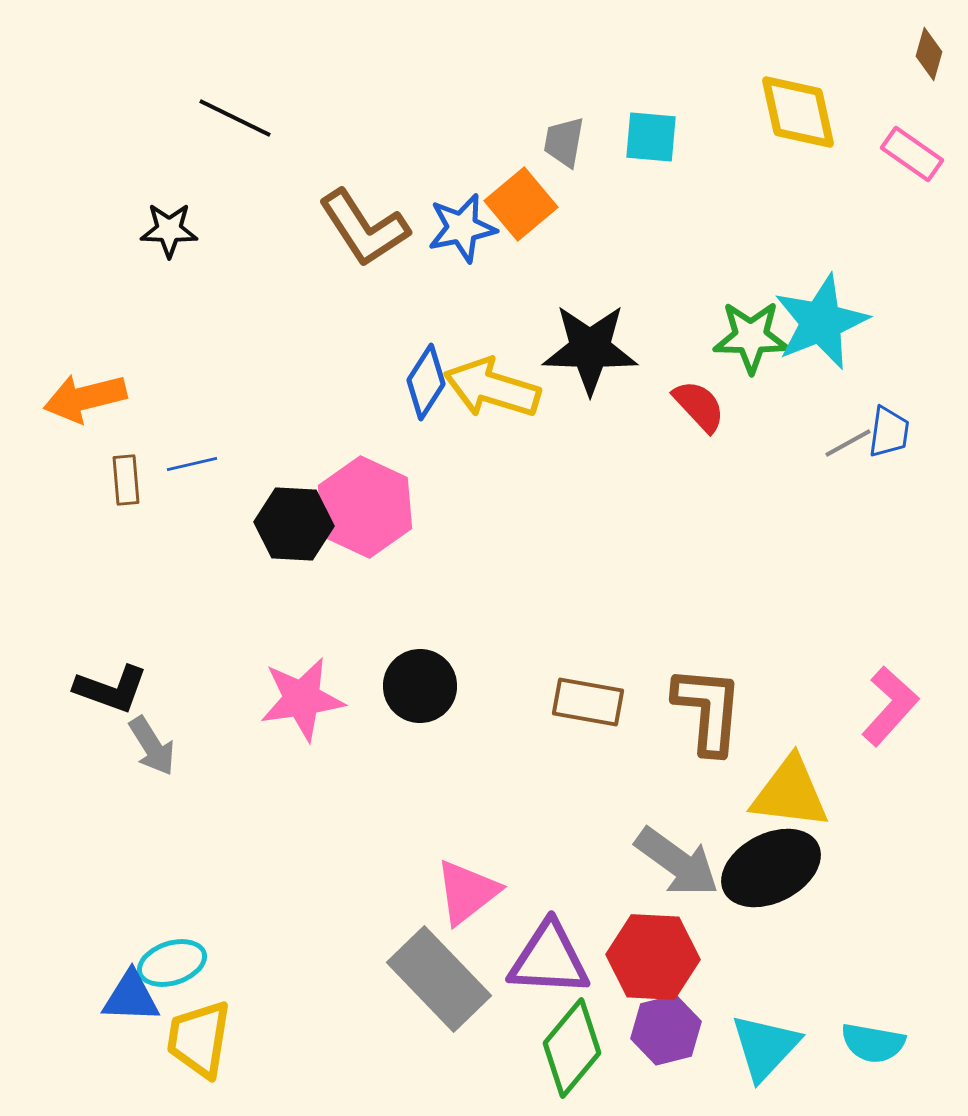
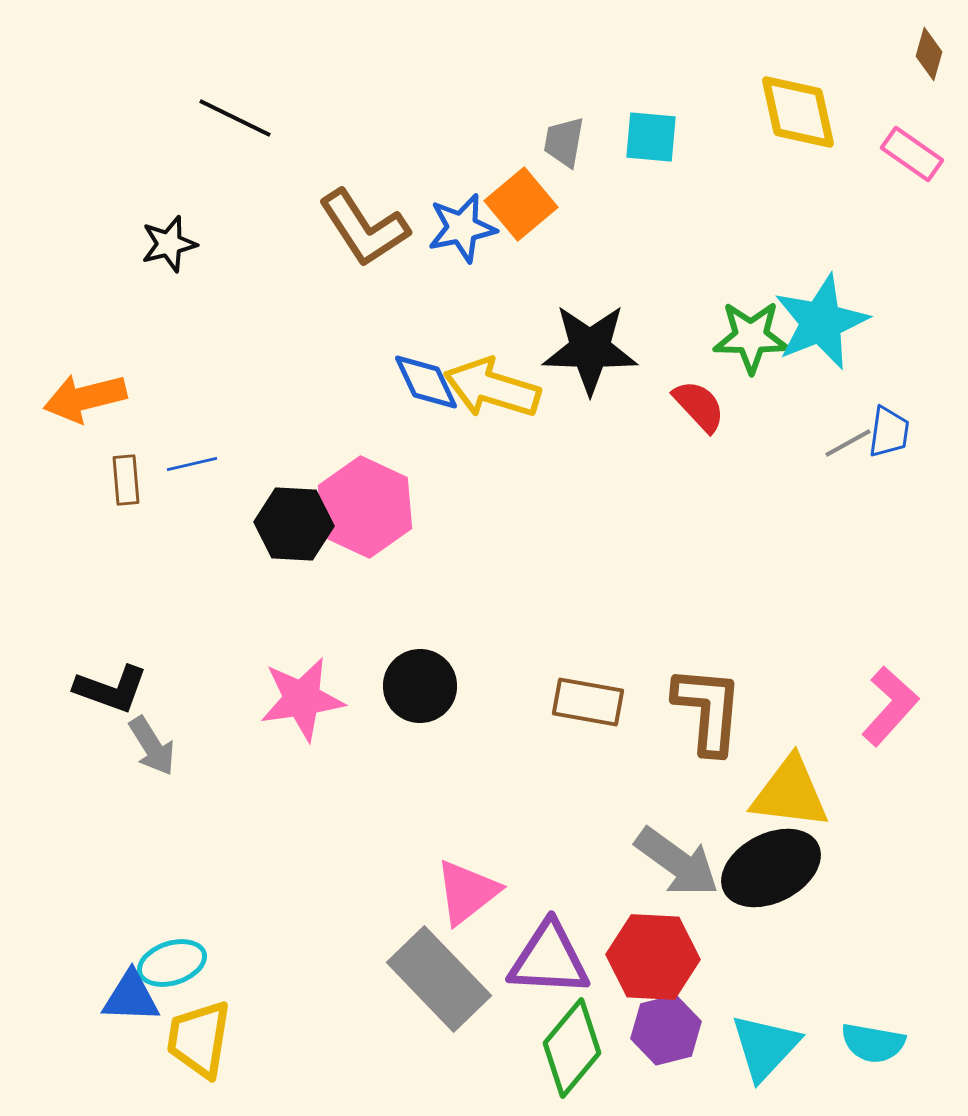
black star at (169, 230): moved 14 px down; rotated 16 degrees counterclockwise
blue diamond at (426, 382): rotated 58 degrees counterclockwise
